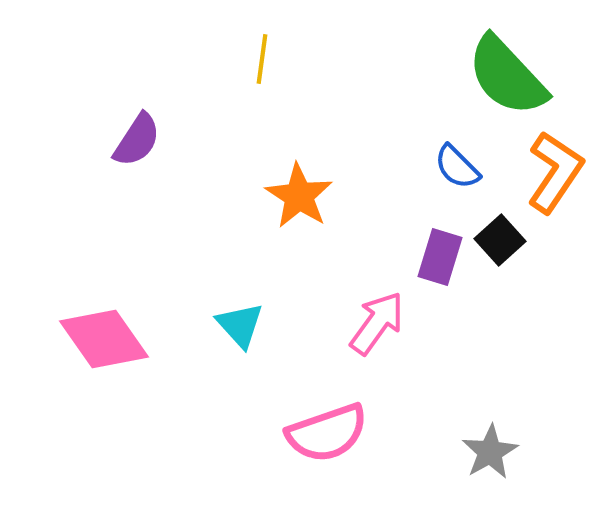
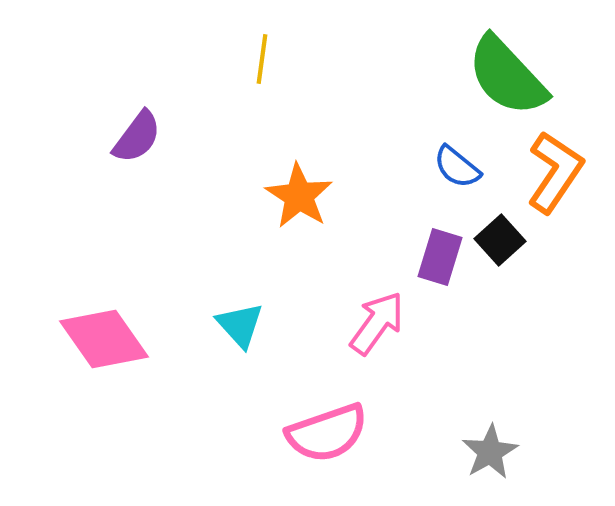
purple semicircle: moved 3 px up; rotated 4 degrees clockwise
blue semicircle: rotated 6 degrees counterclockwise
